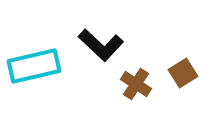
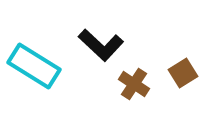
cyan rectangle: rotated 45 degrees clockwise
brown cross: moved 2 px left
